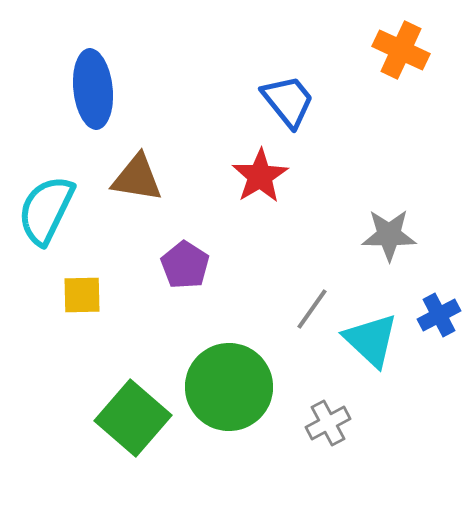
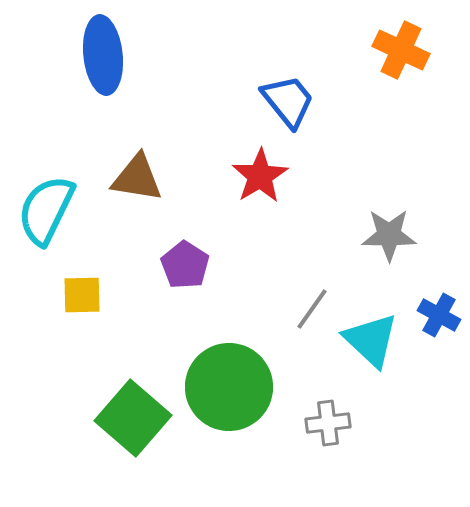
blue ellipse: moved 10 px right, 34 px up
blue cross: rotated 33 degrees counterclockwise
gray cross: rotated 21 degrees clockwise
